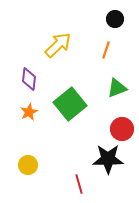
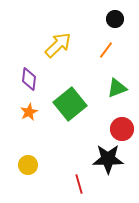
orange line: rotated 18 degrees clockwise
